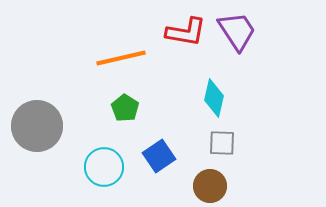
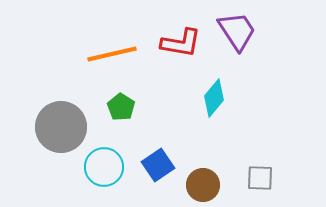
red L-shape: moved 5 px left, 11 px down
orange line: moved 9 px left, 4 px up
cyan diamond: rotated 27 degrees clockwise
green pentagon: moved 4 px left, 1 px up
gray circle: moved 24 px right, 1 px down
gray square: moved 38 px right, 35 px down
blue square: moved 1 px left, 9 px down
brown circle: moved 7 px left, 1 px up
